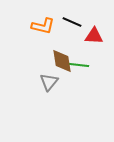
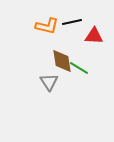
black line: rotated 36 degrees counterclockwise
orange L-shape: moved 4 px right
green line: moved 3 px down; rotated 24 degrees clockwise
gray triangle: rotated 12 degrees counterclockwise
